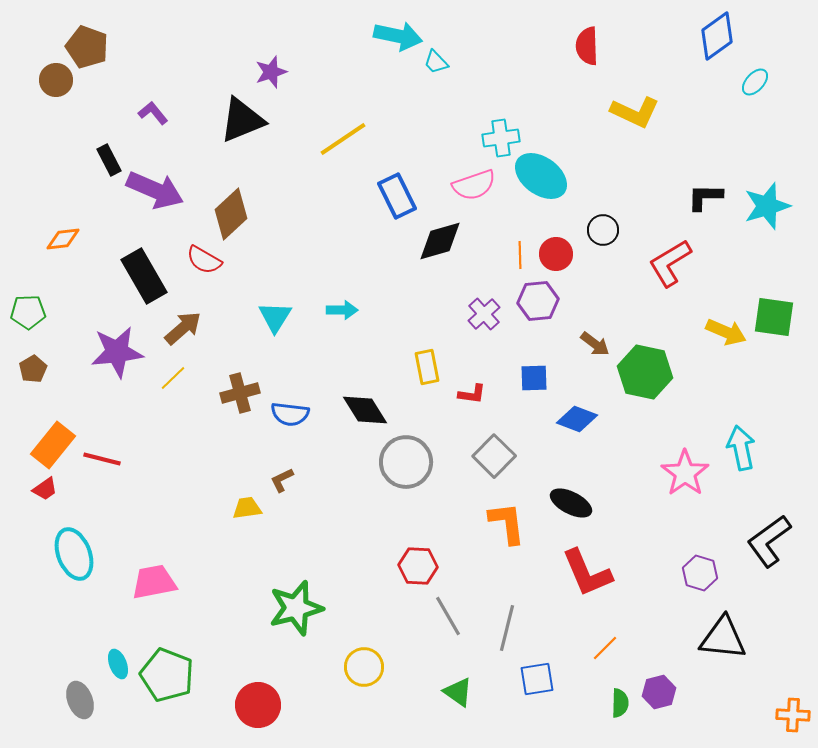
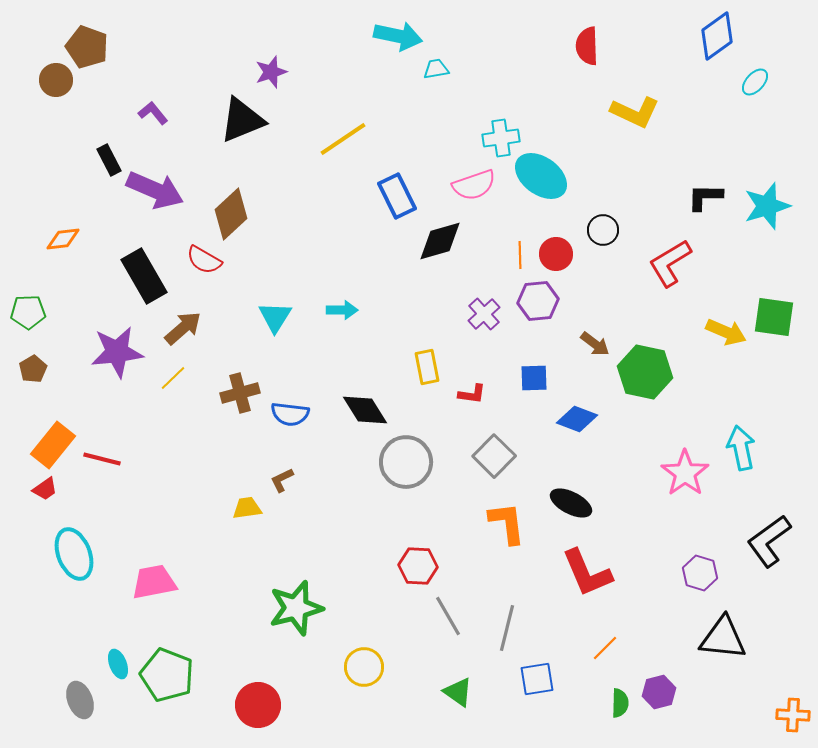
cyan trapezoid at (436, 62): moved 7 px down; rotated 124 degrees clockwise
